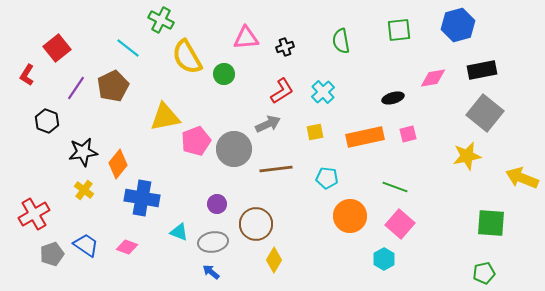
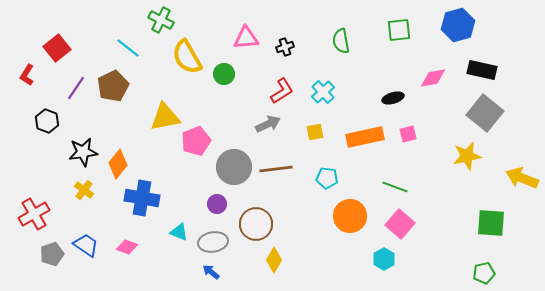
black rectangle at (482, 70): rotated 24 degrees clockwise
gray circle at (234, 149): moved 18 px down
